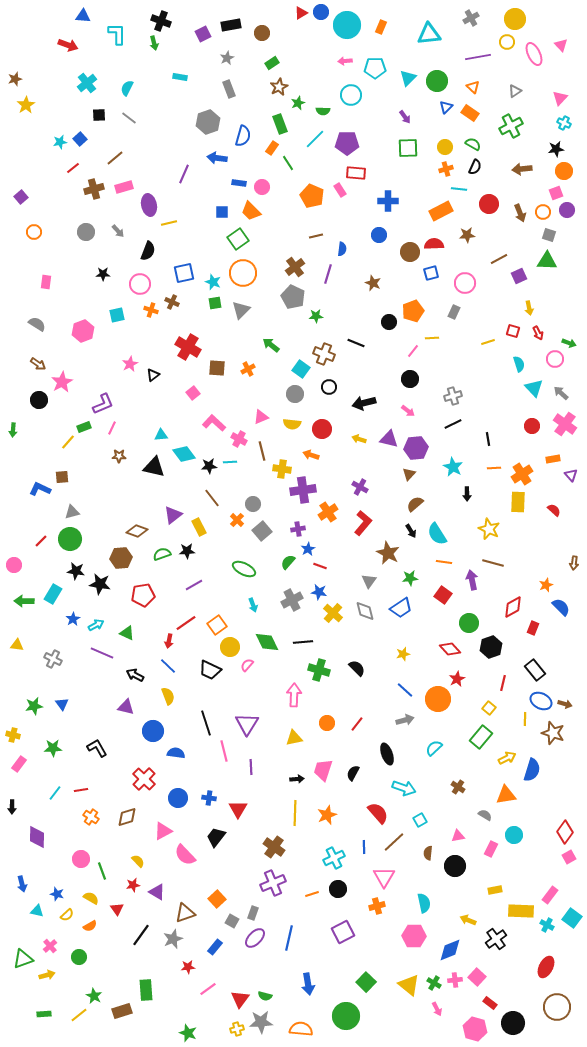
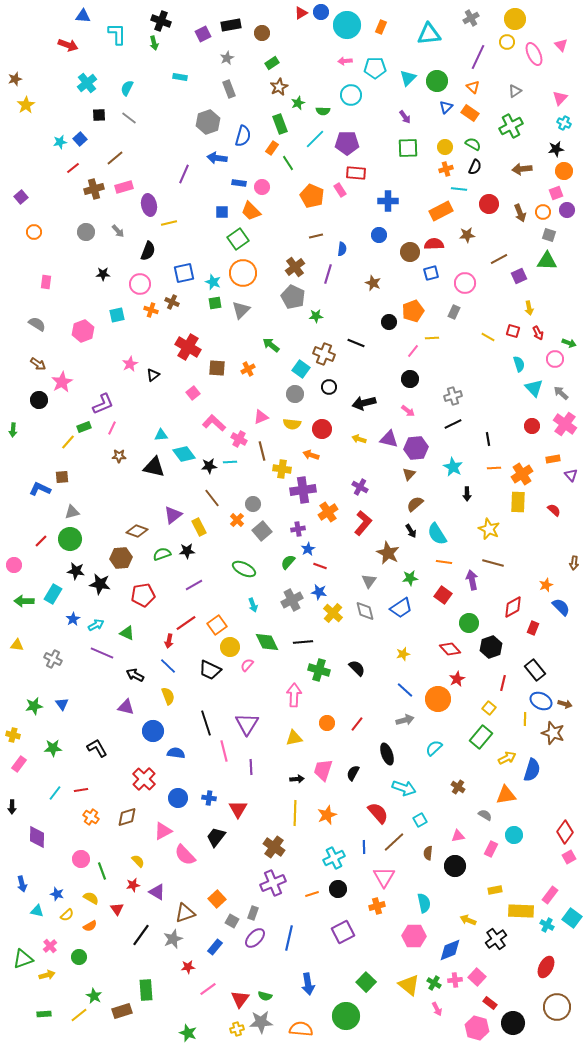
purple line at (478, 57): rotated 55 degrees counterclockwise
yellow line at (488, 342): moved 5 px up; rotated 48 degrees clockwise
pink hexagon at (475, 1029): moved 2 px right, 1 px up
